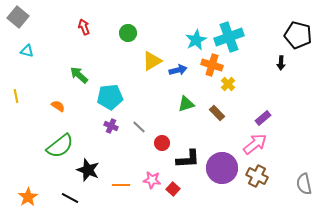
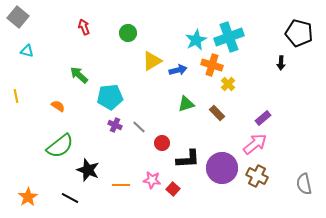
black pentagon: moved 1 px right, 2 px up
purple cross: moved 4 px right, 1 px up
